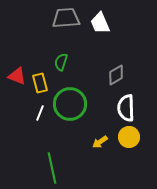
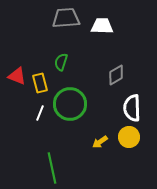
white trapezoid: moved 2 px right, 3 px down; rotated 115 degrees clockwise
white semicircle: moved 6 px right
